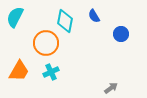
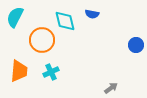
blue semicircle: moved 2 px left, 2 px up; rotated 48 degrees counterclockwise
cyan diamond: rotated 25 degrees counterclockwise
blue circle: moved 15 px right, 11 px down
orange circle: moved 4 px left, 3 px up
orange trapezoid: rotated 25 degrees counterclockwise
